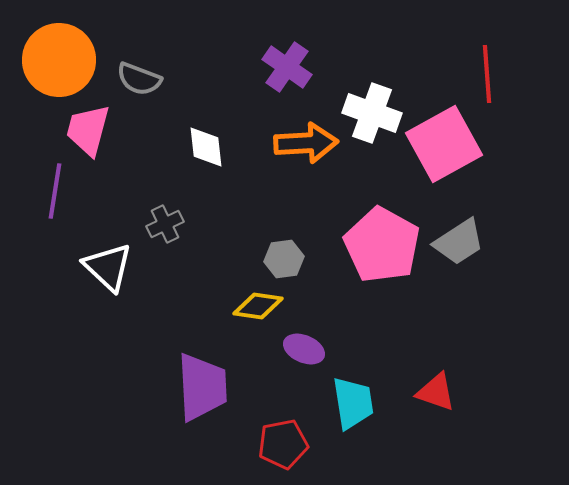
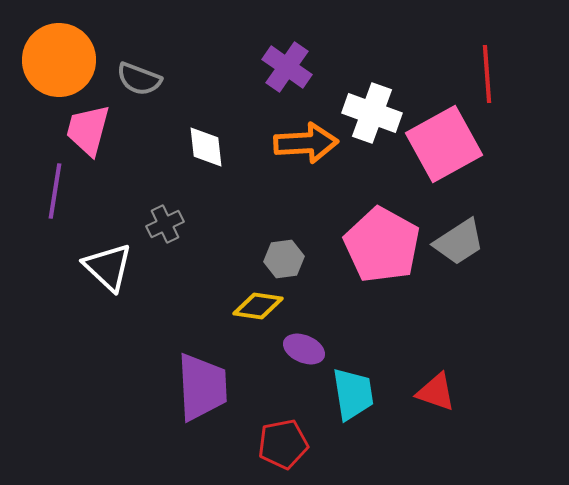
cyan trapezoid: moved 9 px up
